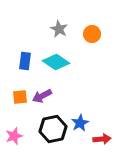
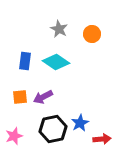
purple arrow: moved 1 px right, 1 px down
